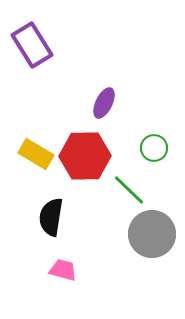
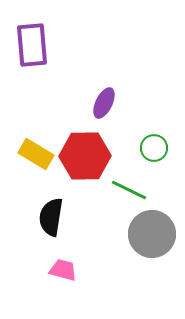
purple rectangle: rotated 27 degrees clockwise
green line: rotated 18 degrees counterclockwise
